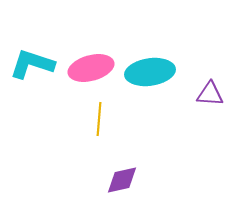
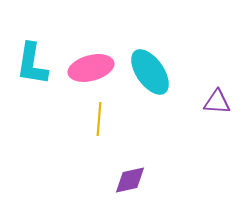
cyan L-shape: rotated 99 degrees counterclockwise
cyan ellipse: rotated 63 degrees clockwise
purple triangle: moved 7 px right, 8 px down
purple diamond: moved 8 px right
